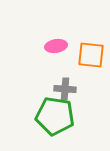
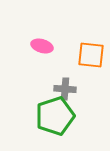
pink ellipse: moved 14 px left; rotated 25 degrees clockwise
green pentagon: rotated 27 degrees counterclockwise
